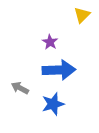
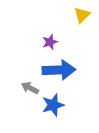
purple star: rotated 21 degrees clockwise
gray arrow: moved 10 px right
blue star: moved 1 px down
